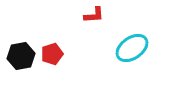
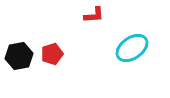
black hexagon: moved 2 px left
